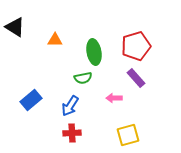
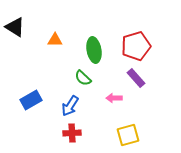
green ellipse: moved 2 px up
green semicircle: rotated 54 degrees clockwise
blue rectangle: rotated 10 degrees clockwise
